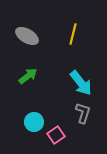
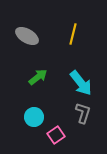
green arrow: moved 10 px right, 1 px down
cyan circle: moved 5 px up
